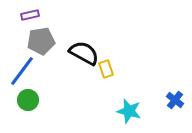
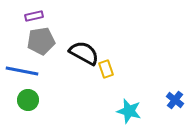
purple rectangle: moved 4 px right, 1 px down
blue line: rotated 64 degrees clockwise
